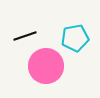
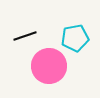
pink circle: moved 3 px right
